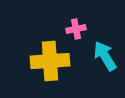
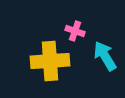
pink cross: moved 1 px left, 2 px down; rotated 30 degrees clockwise
